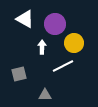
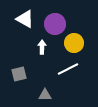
white line: moved 5 px right, 3 px down
